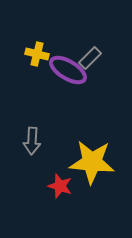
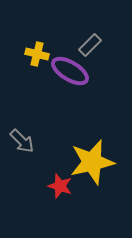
gray rectangle: moved 13 px up
purple ellipse: moved 2 px right, 1 px down
gray arrow: moved 10 px left; rotated 48 degrees counterclockwise
yellow star: rotated 18 degrees counterclockwise
